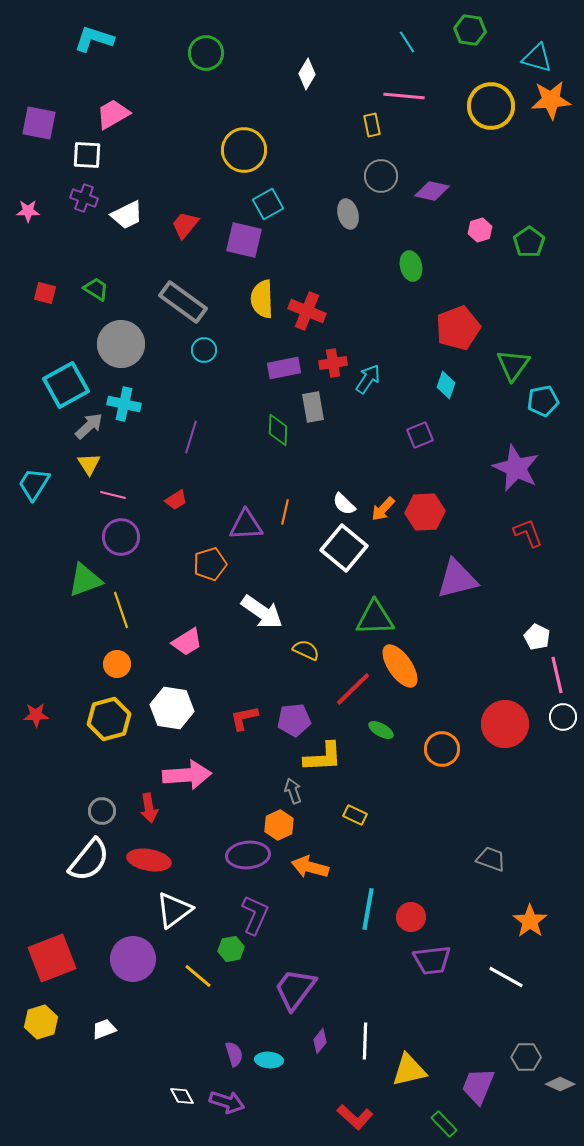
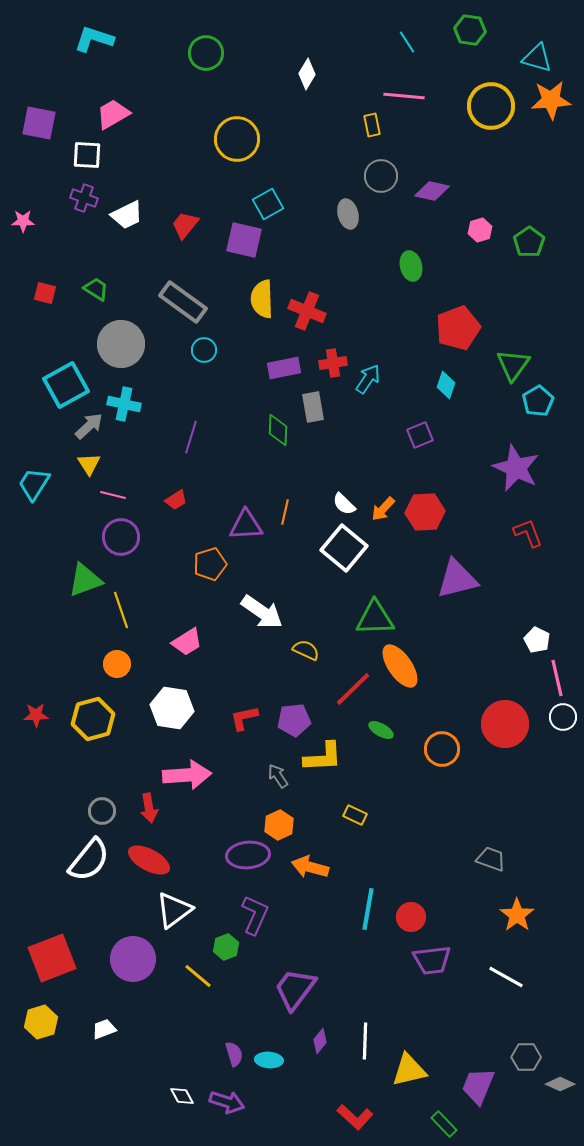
yellow circle at (244, 150): moved 7 px left, 11 px up
pink star at (28, 211): moved 5 px left, 10 px down
cyan pentagon at (543, 401): moved 5 px left; rotated 20 degrees counterclockwise
white pentagon at (537, 637): moved 3 px down
pink line at (557, 675): moved 3 px down
yellow hexagon at (109, 719): moved 16 px left
gray arrow at (293, 791): moved 15 px left, 15 px up; rotated 15 degrees counterclockwise
red ellipse at (149, 860): rotated 18 degrees clockwise
orange star at (530, 921): moved 13 px left, 6 px up
green hexagon at (231, 949): moved 5 px left, 2 px up; rotated 10 degrees counterclockwise
